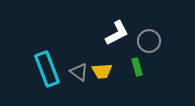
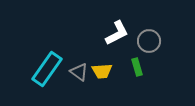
cyan rectangle: rotated 56 degrees clockwise
